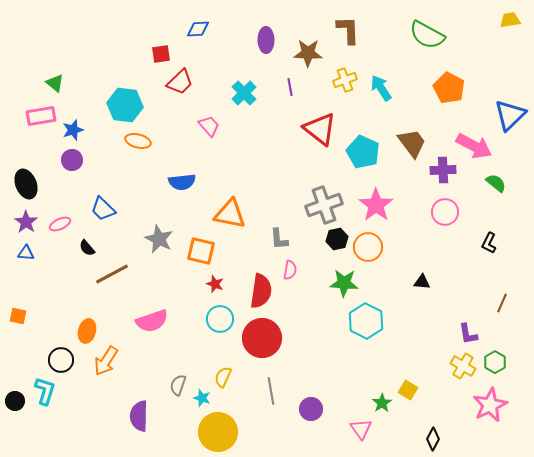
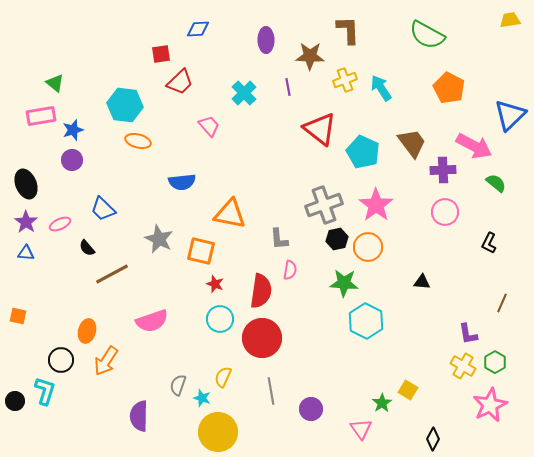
brown star at (308, 53): moved 2 px right, 3 px down
purple line at (290, 87): moved 2 px left
